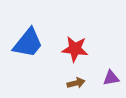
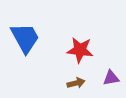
blue trapezoid: moved 3 px left, 5 px up; rotated 68 degrees counterclockwise
red star: moved 5 px right, 1 px down
